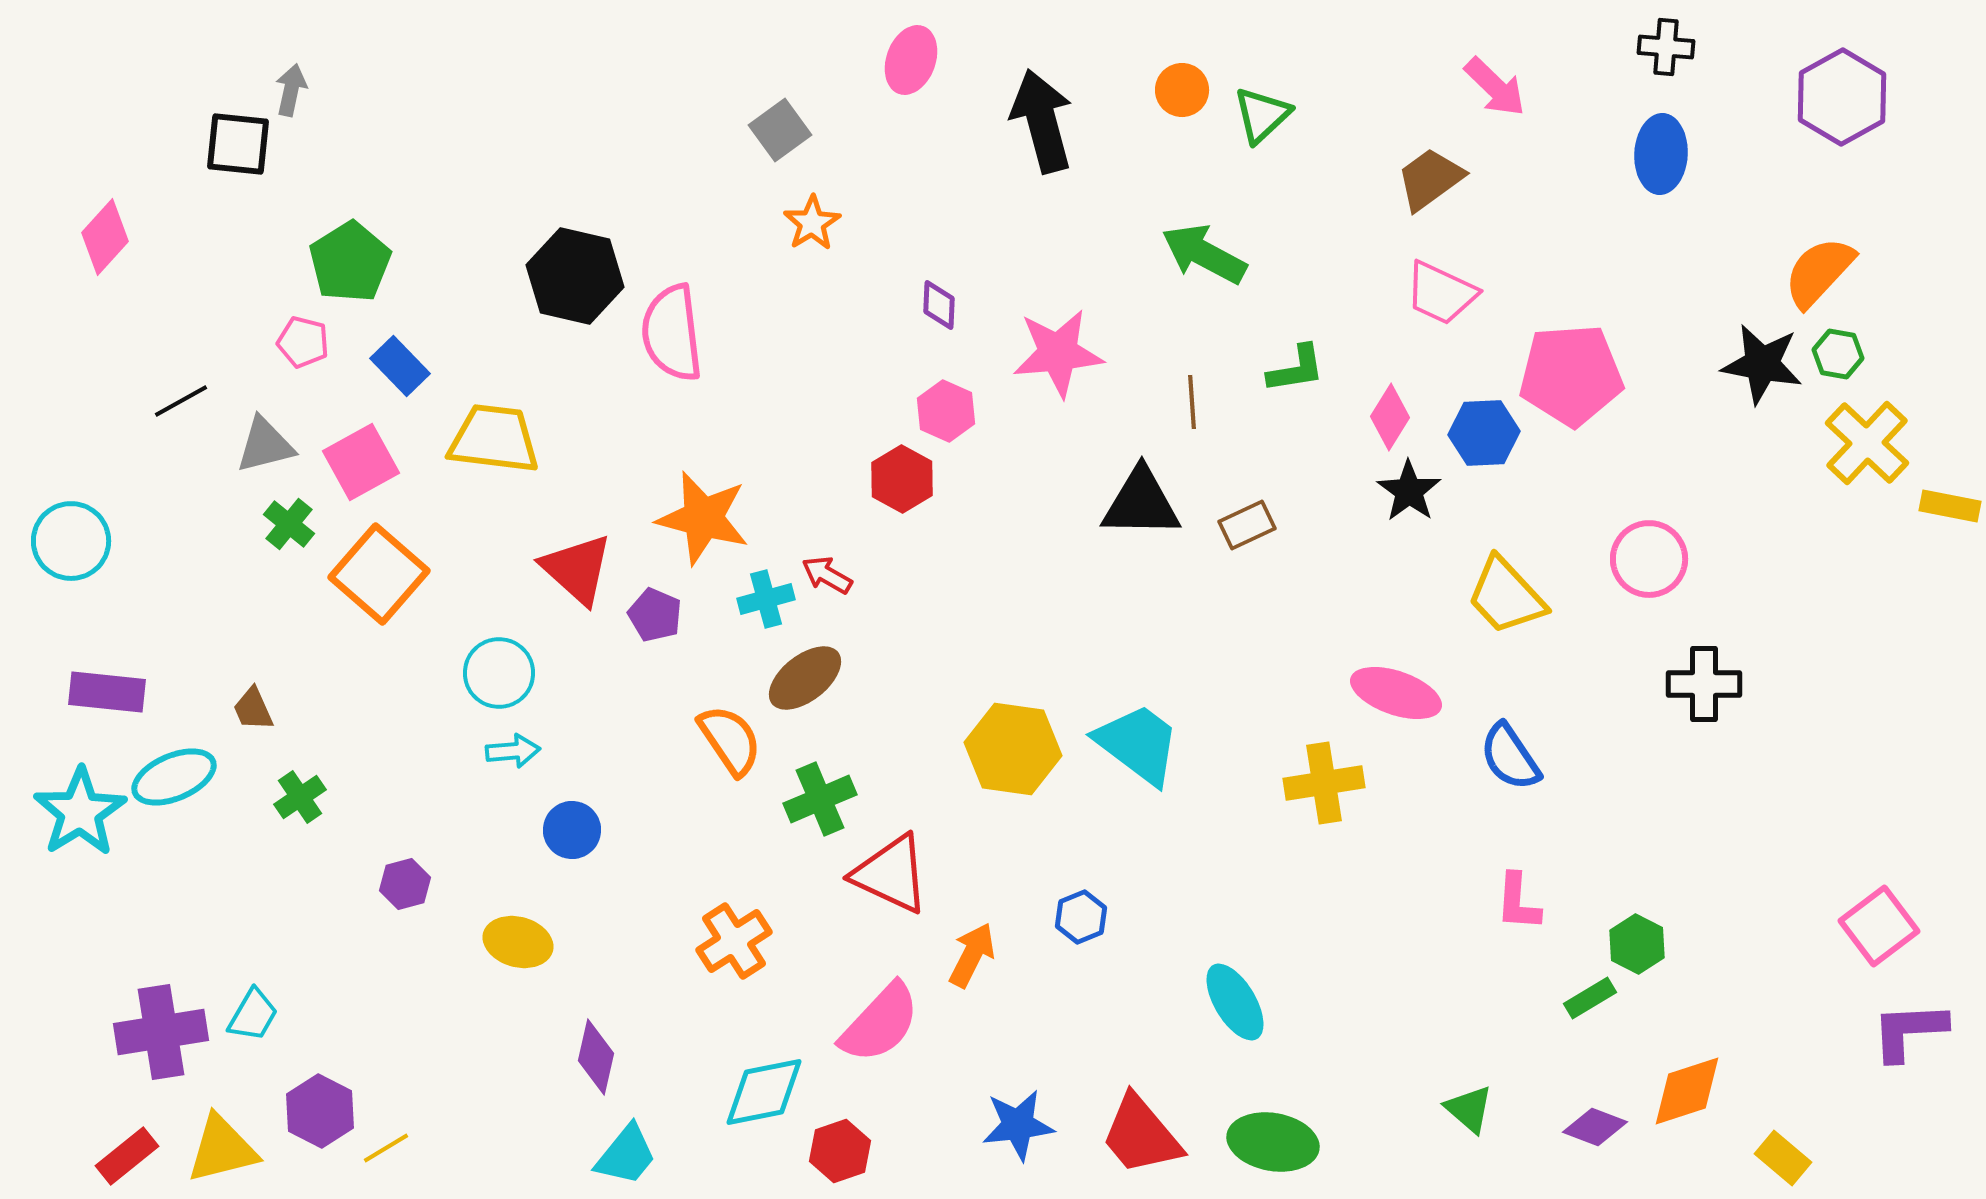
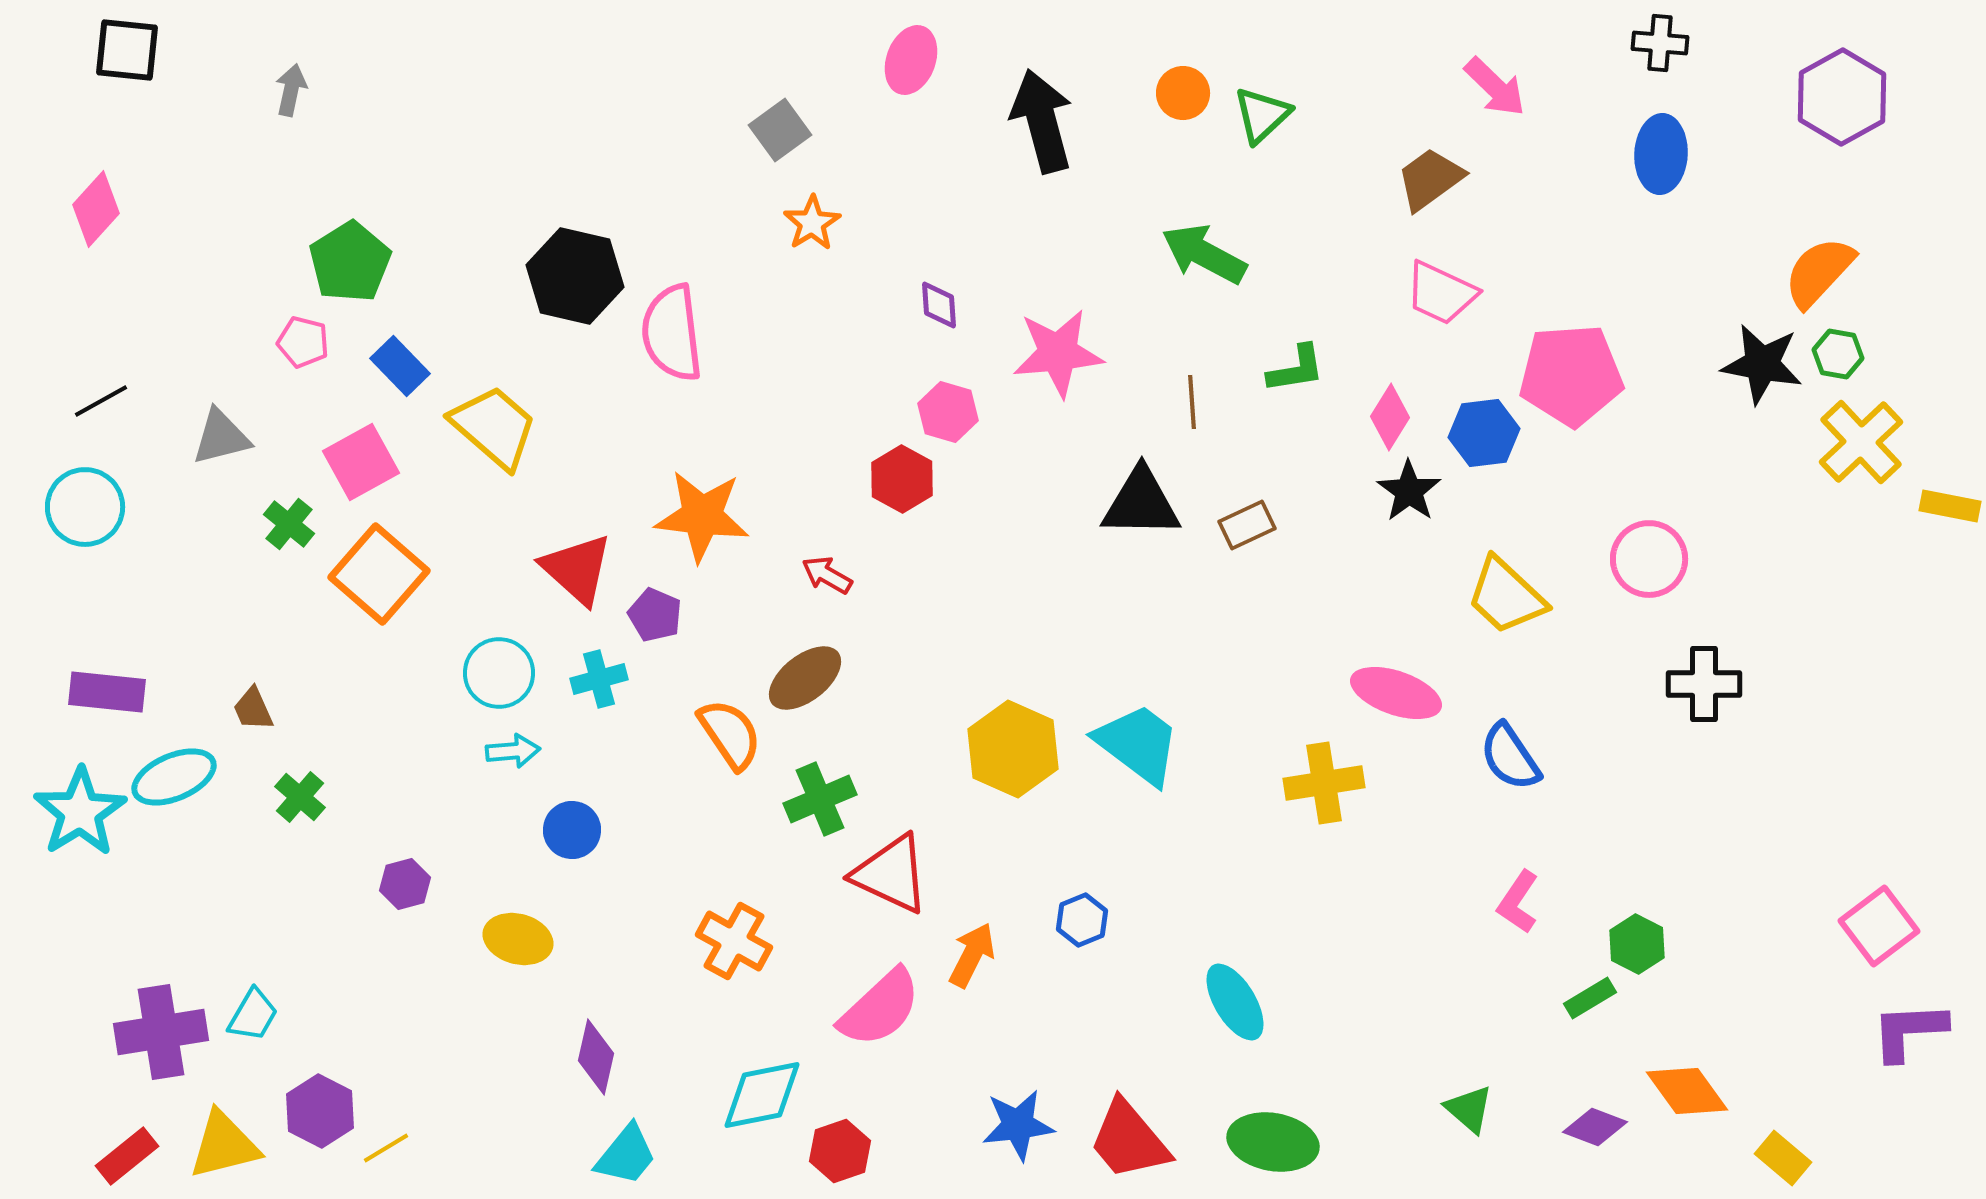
black cross at (1666, 47): moved 6 px left, 4 px up
orange circle at (1182, 90): moved 1 px right, 3 px down
black square at (238, 144): moved 111 px left, 94 px up
pink diamond at (105, 237): moved 9 px left, 28 px up
purple diamond at (939, 305): rotated 6 degrees counterclockwise
black line at (181, 401): moved 80 px left
pink hexagon at (946, 411): moved 2 px right, 1 px down; rotated 8 degrees counterclockwise
blue hexagon at (1484, 433): rotated 4 degrees counterclockwise
yellow trapezoid at (494, 439): moved 12 px up; rotated 34 degrees clockwise
yellow cross at (1867, 443): moved 6 px left, 1 px up; rotated 4 degrees clockwise
gray triangle at (265, 445): moved 44 px left, 8 px up
orange star at (703, 518): moved 1 px left, 2 px up; rotated 8 degrees counterclockwise
cyan circle at (71, 541): moved 14 px right, 34 px up
yellow trapezoid at (1506, 596): rotated 4 degrees counterclockwise
cyan cross at (766, 599): moved 167 px left, 80 px down
orange semicircle at (730, 740): moved 6 px up
yellow hexagon at (1013, 749): rotated 16 degrees clockwise
green cross at (300, 797): rotated 15 degrees counterclockwise
pink L-shape at (1518, 902): rotated 30 degrees clockwise
blue hexagon at (1081, 917): moved 1 px right, 3 px down
orange cross at (734, 941): rotated 28 degrees counterclockwise
yellow ellipse at (518, 942): moved 3 px up
pink semicircle at (880, 1023): moved 15 px up; rotated 4 degrees clockwise
orange diamond at (1687, 1091): rotated 72 degrees clockwise
cyan diamond at (764, 1092): moved 2 px left, 3 px down
red trapezoid at (1141, 1135): moved 12 px left, 5 px down
yellow triangle at (222, 1149): moved 2 px right, 4 px up
